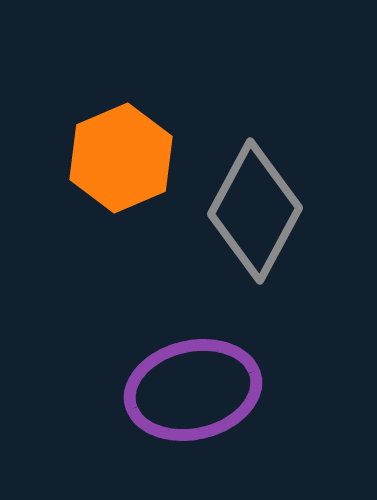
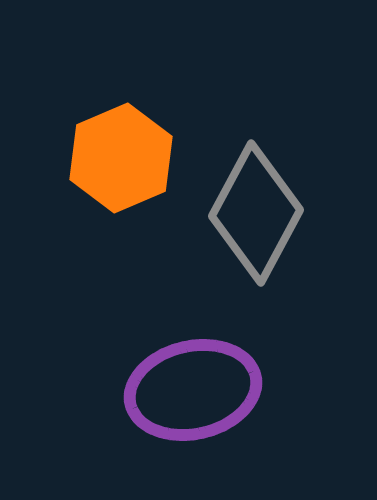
gray diamond: moved 1 px right, 2 px down
